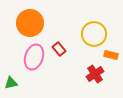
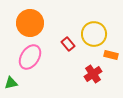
red rectangle: moved 9 px right, 5 px up
pink ellipse: moved 4 px left; rotated 15 degrees clockwise
red cross: moved 2 px left
